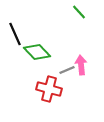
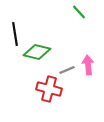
black line: rotated 15 degrees clockwise
green diamond: rotated 32 degrees counterclockwise
pink arrow: moved 7 px right
